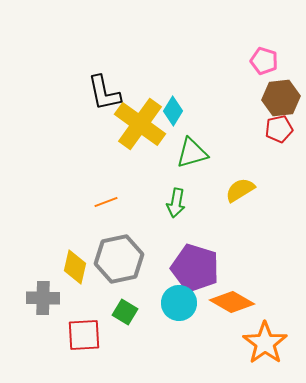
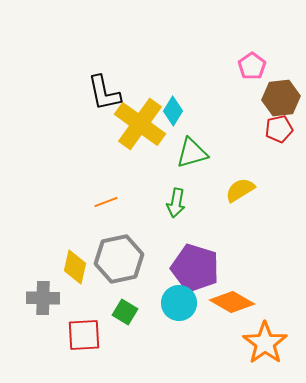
pink pentagon: moved 12 px left, 5 px down; rotated 20 degrees clockwise
